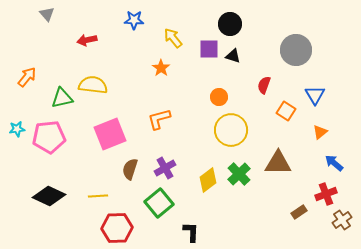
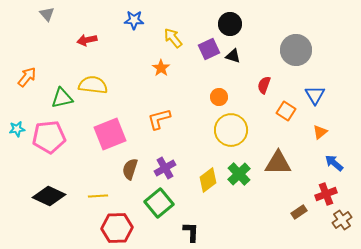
purple square: rotated 25 degrees counterclockwise
